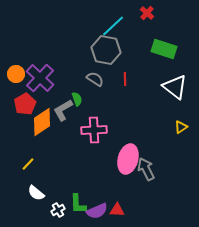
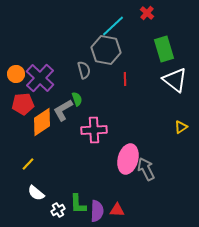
green rectangle: rotated 55 degrees clockwise
gray semicircle: moved 11 px left, 9 px up; rotated 42 degrees clockwise
white triangle: moved 7 px up
red pentagon: moved 2 px left; rotated 25 degrees clockwise
purple semicircle: rotated 65 degrees counterclockwise
